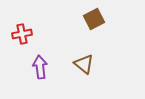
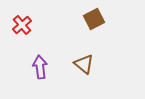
red cross: moved 9 px up; rotated 30 degrees counterclockwise
